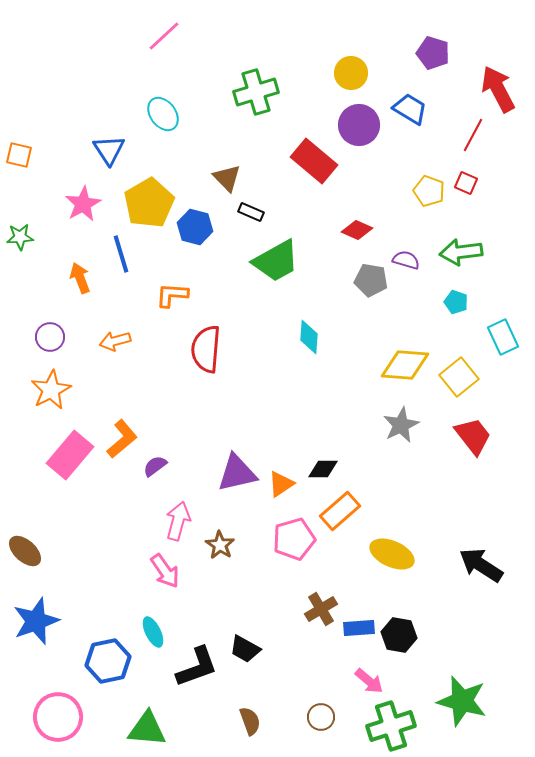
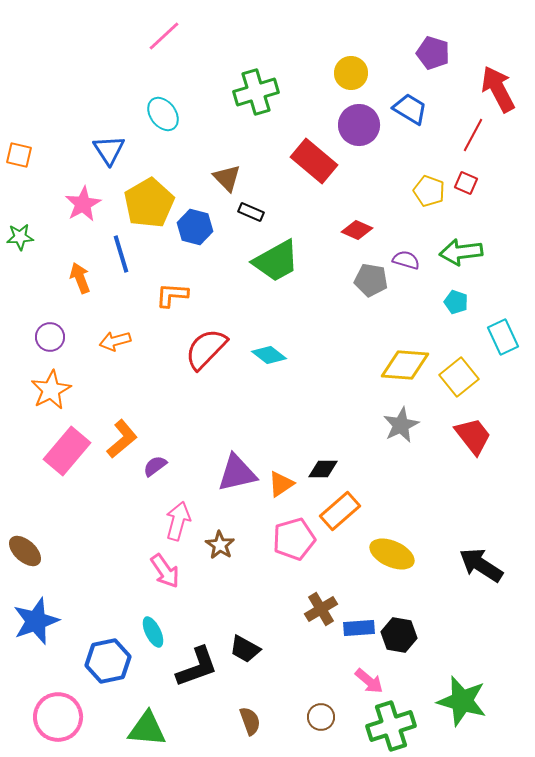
cyan diamond at (309, 337): moved 40 px left, 18 px down; rotated 56 degrees counterclockwise
red semicircle at (206, 349): rotated 39 degrees clockwise
pink rectangle at (70, 455): moved 3 px left, 4 px up
